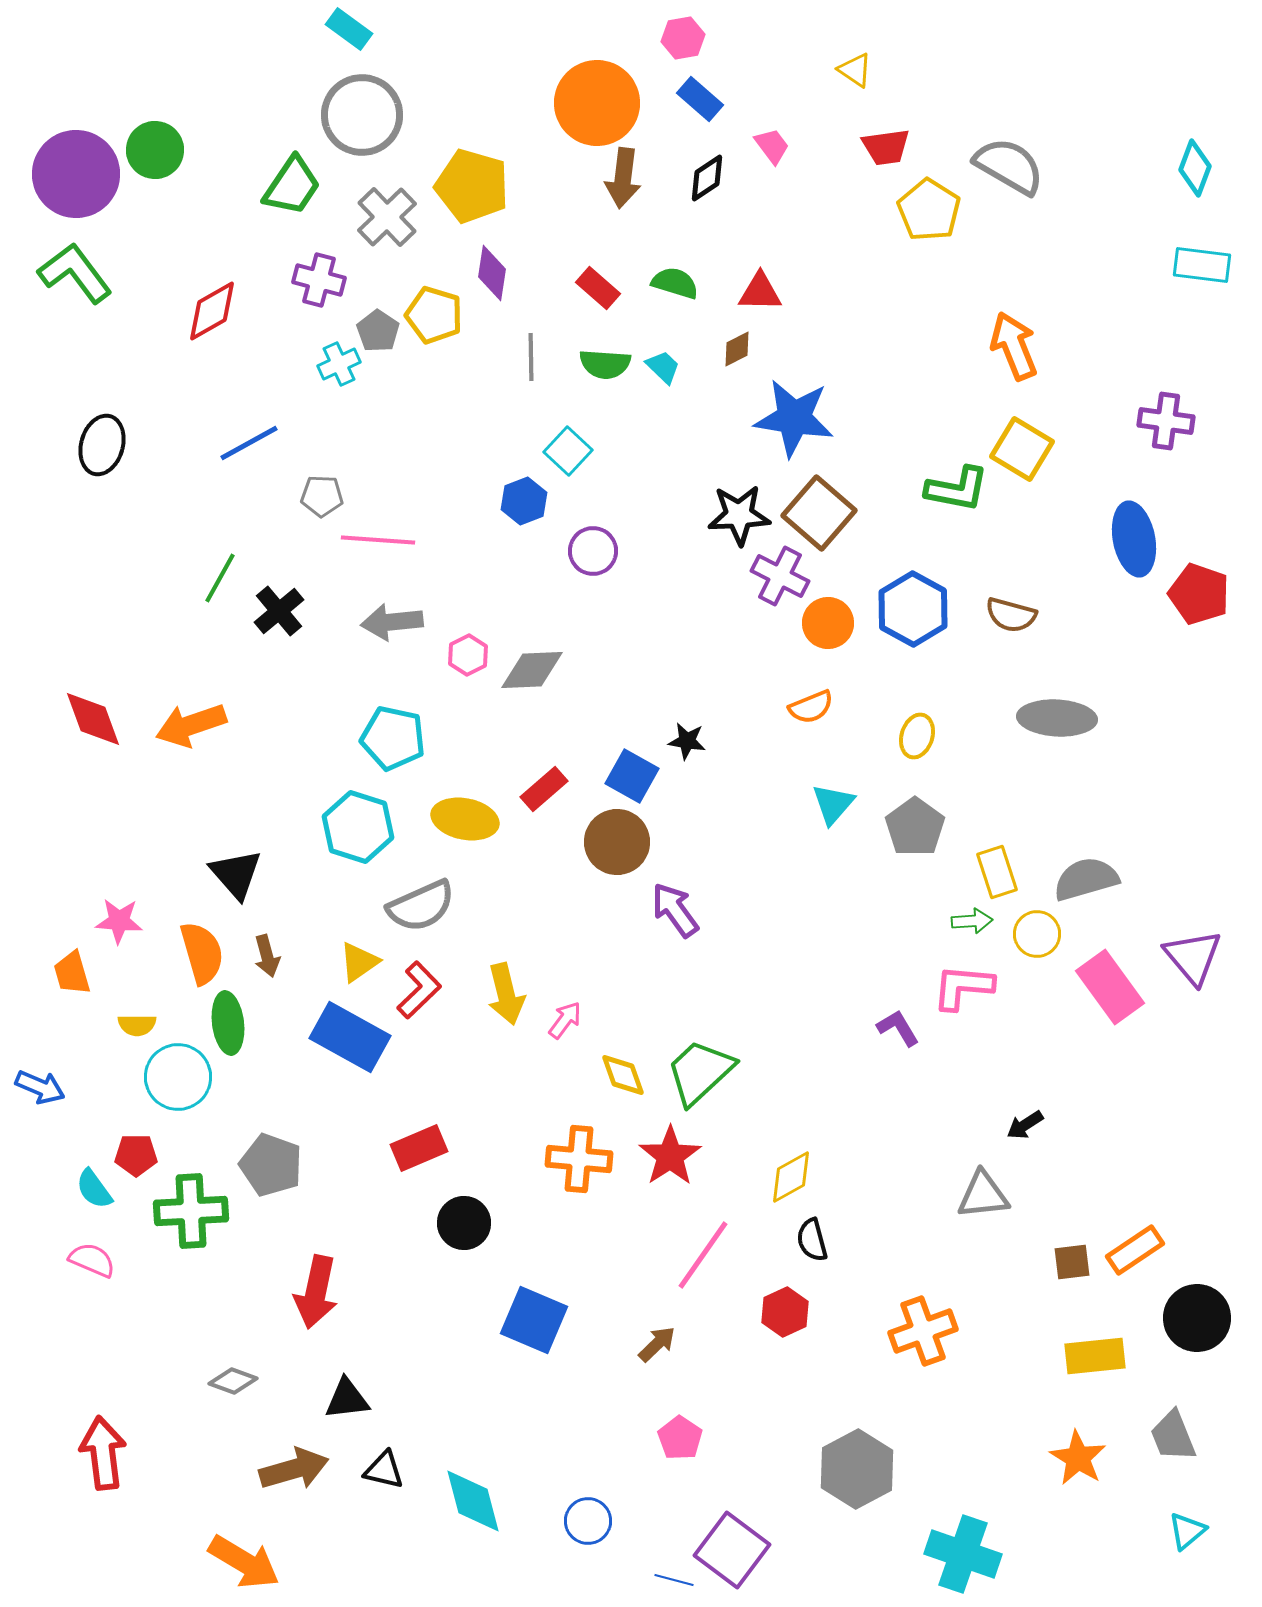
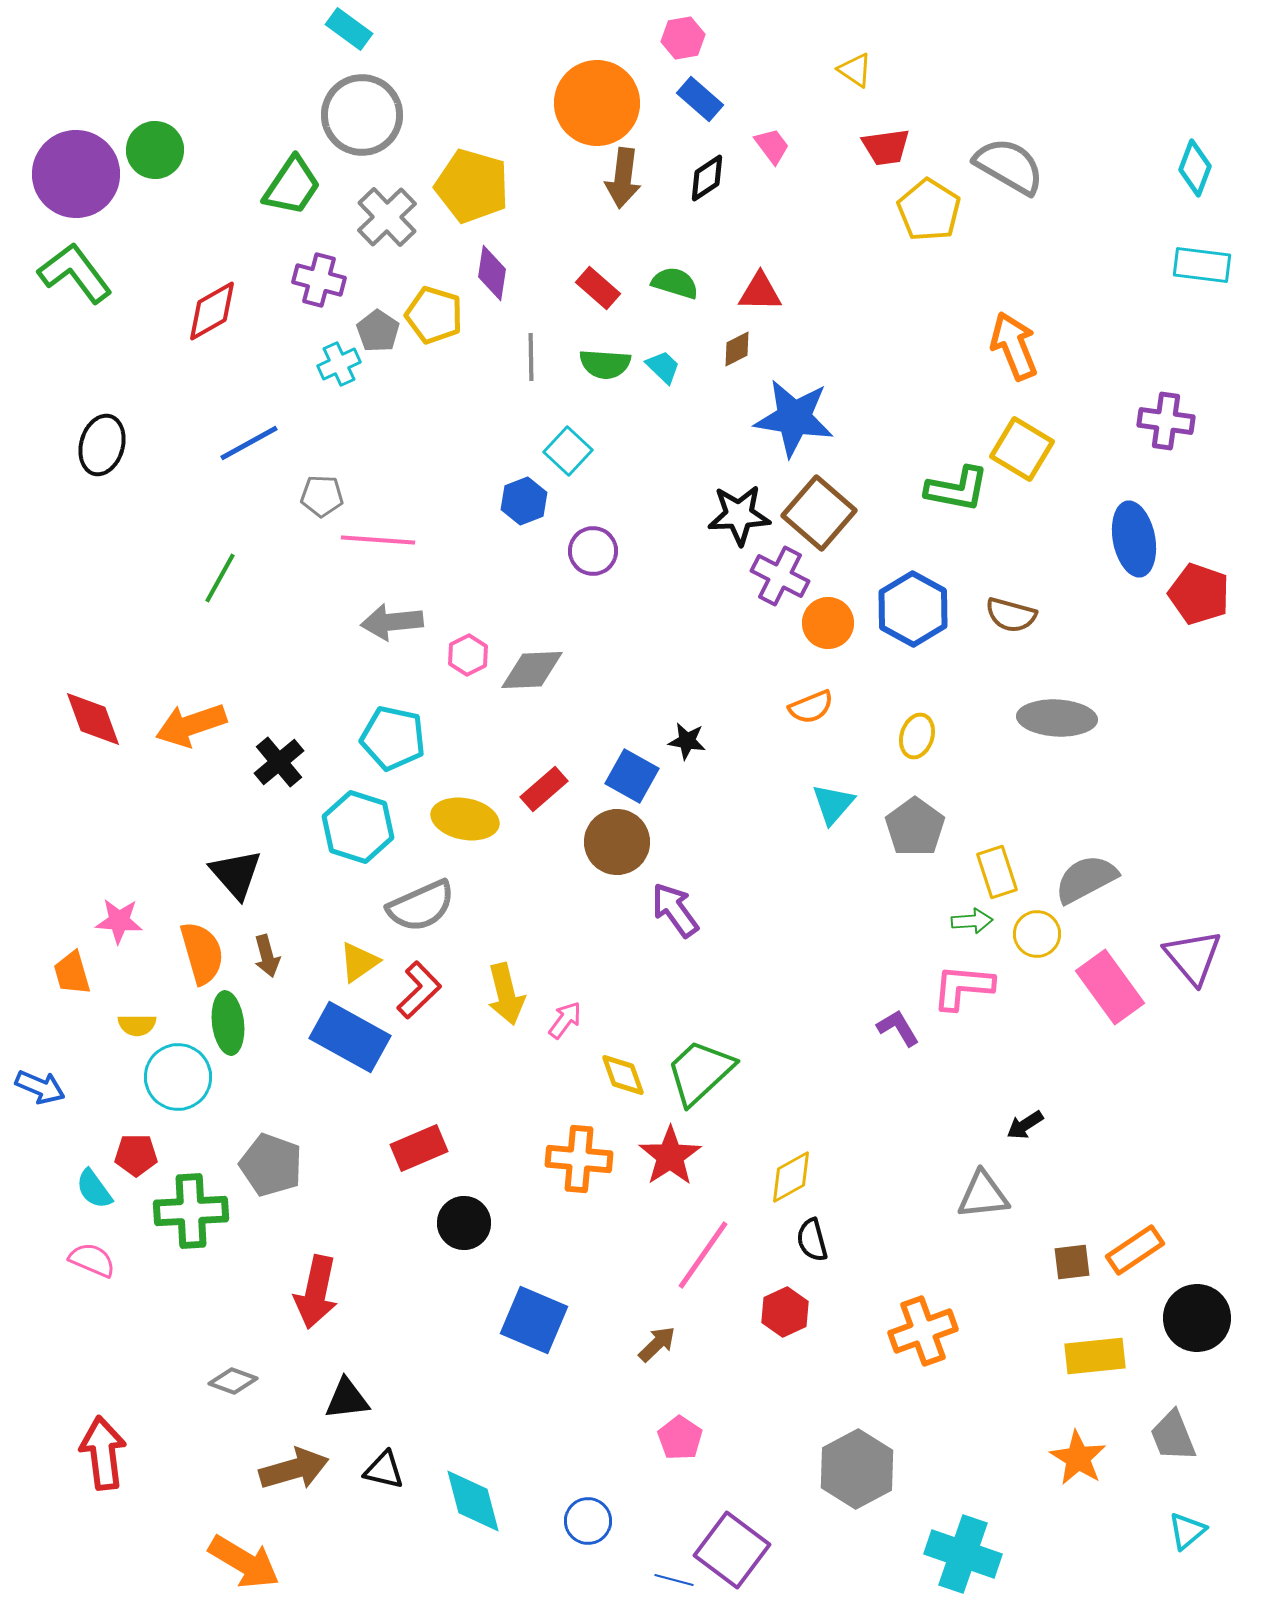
black cross at (279, 611): moved 151 px down
gray semicircle at (1086, 879): rotated 12 degrees counterclockwise
